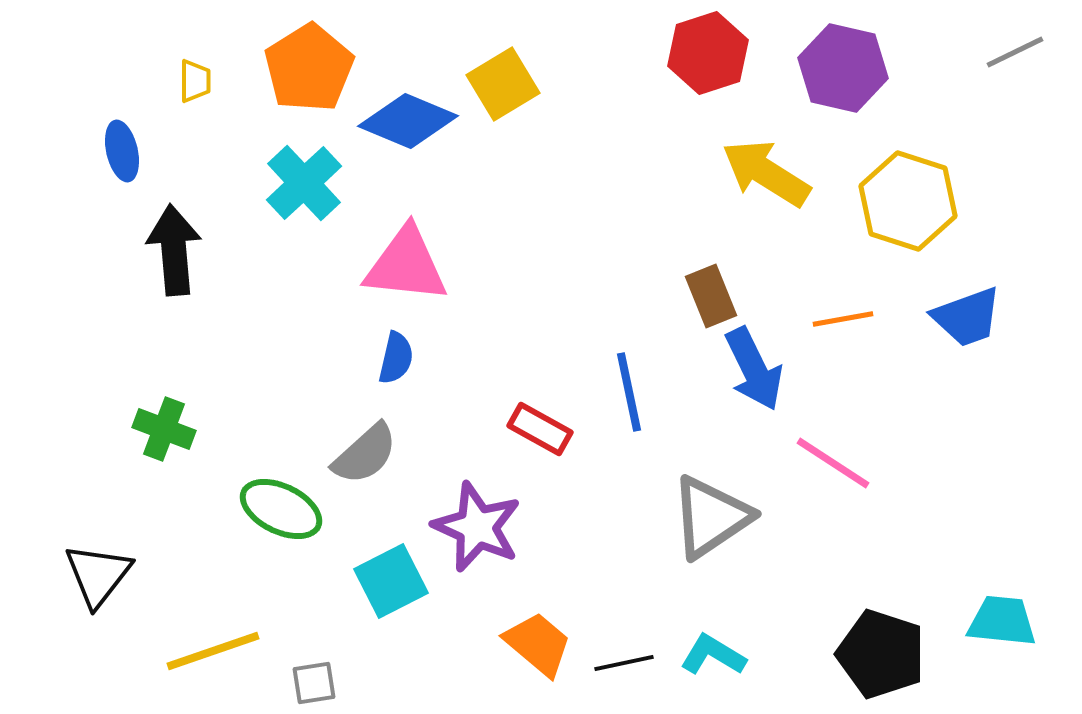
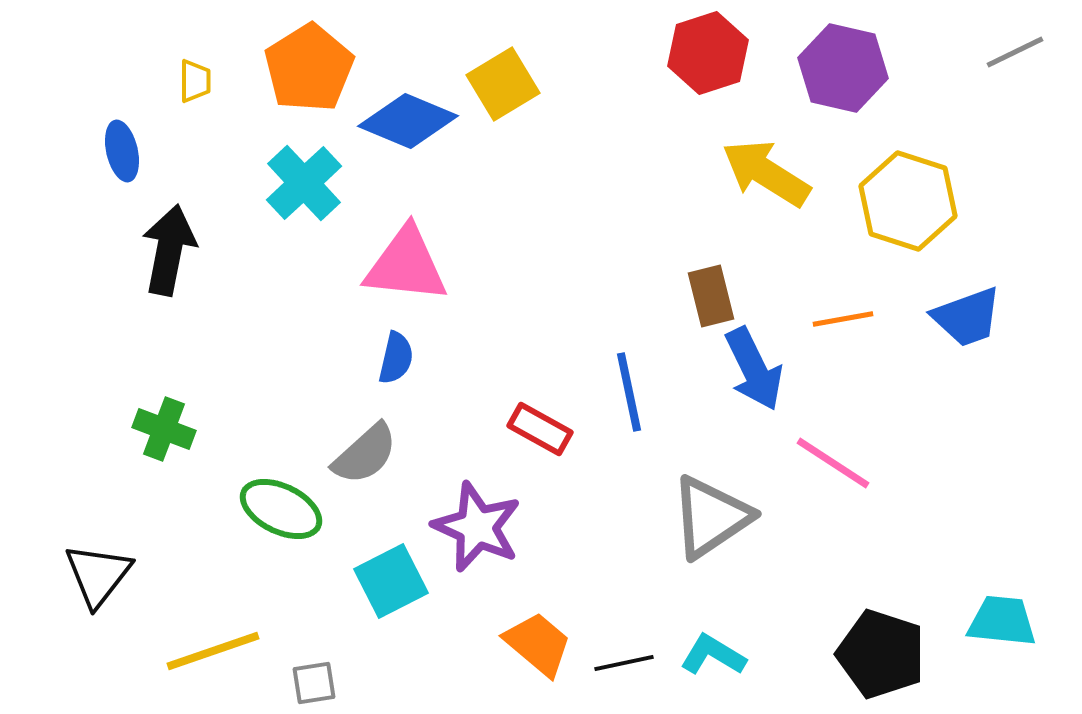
black arrow: moved 5 px left; rotated 16 degrees clockwise
brown rectangle: rotated 8 degrees clockwise
